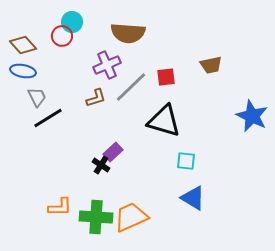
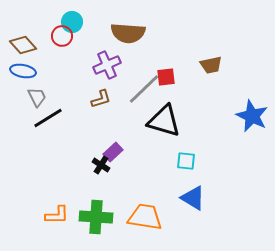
gray line: moved 13 px right, 2 px down
brown L-shape: moved 5 px right, 1 px down
orange L-shape: moved 3 px left, 8 px down
orange trapezoid: moved 14 px right; rotated 33 degrees clockwise
